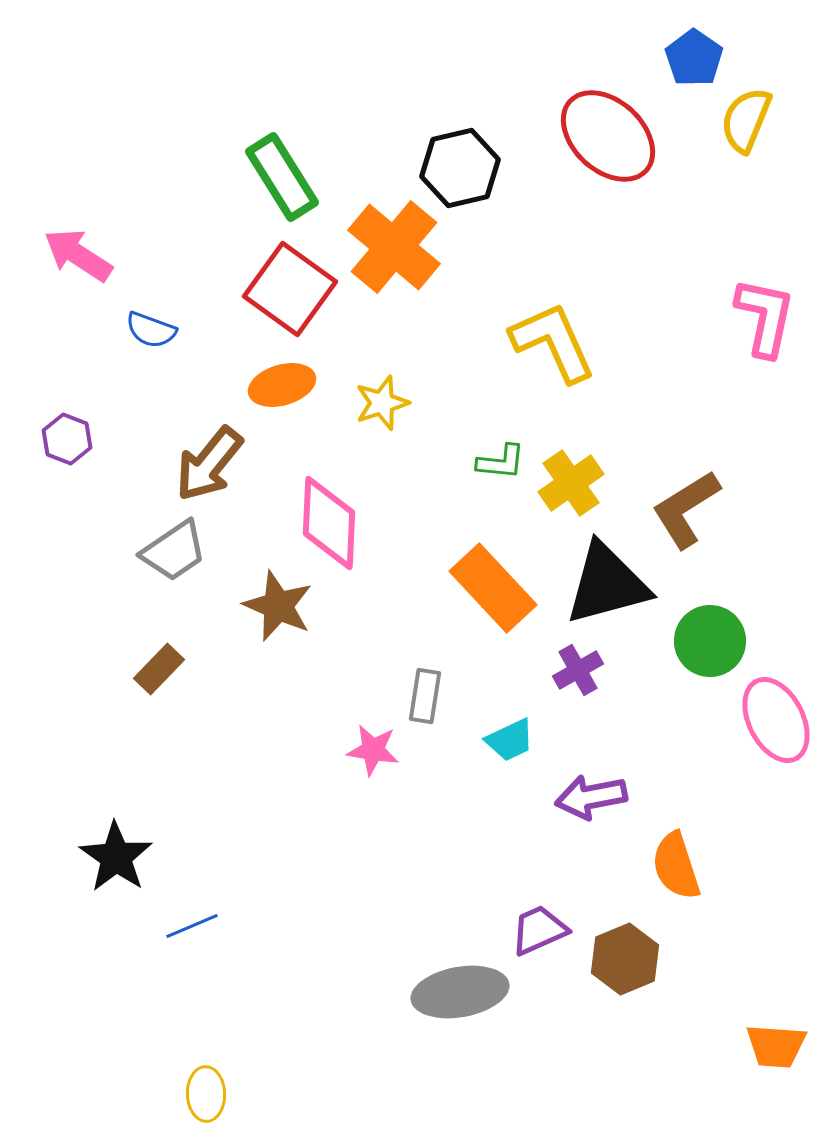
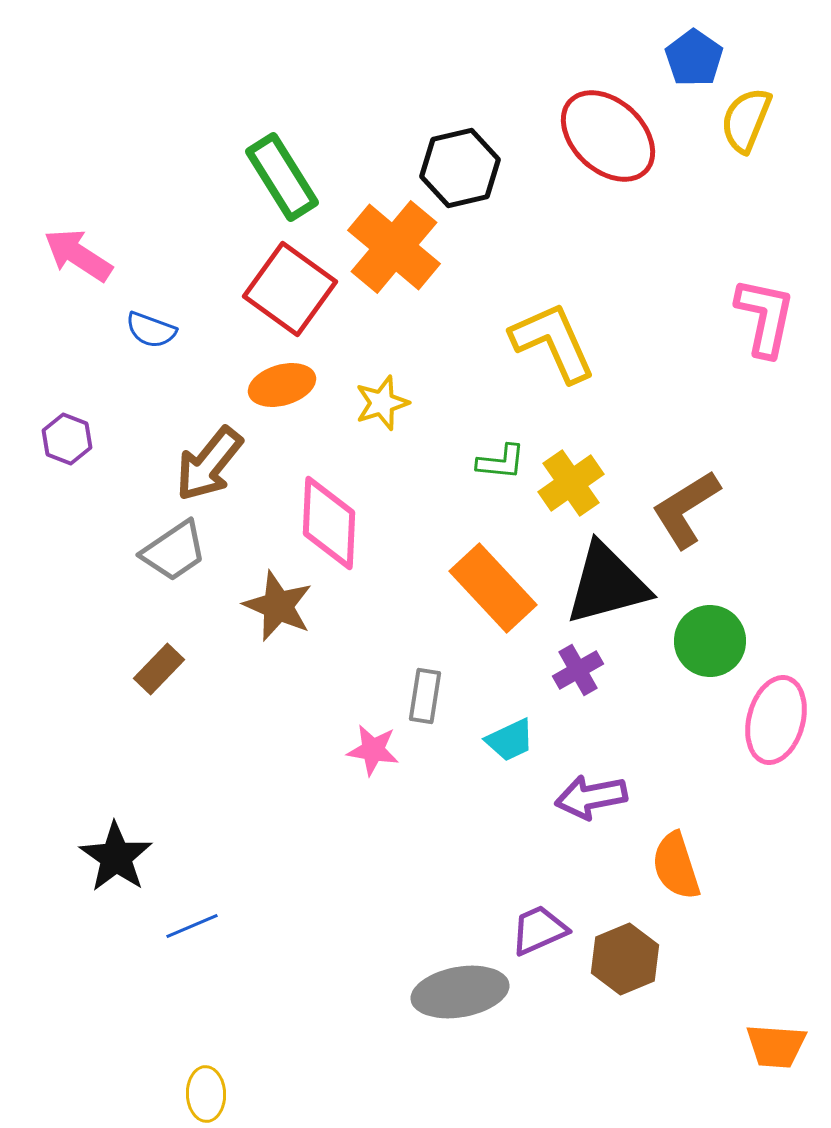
pink ellipse: rotated 42 degrees clockwise
